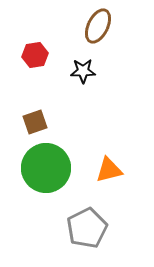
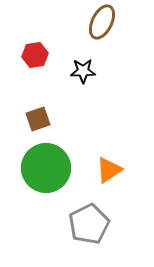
brown ellipse: moved 4 px right, 4 px up
brown square: moved 3 px right, 3 px up
orange triangle: rotated 20 degrees counterclockwise
gray pentagon: moved 2 px right, 4 px up
